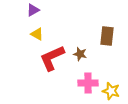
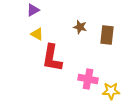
brown rectangle: moved 1 px up
brown star: moved 27 px up
red L-shape: rotated 56 degrees counterclockwise
pink cross: moved 4 px up; rotated 12 degrees clockwise
yellow star: rotated 18 degrees counterclockwise
